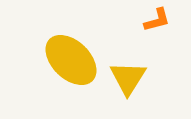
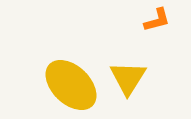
yellow ellipse: moved 25 px down
